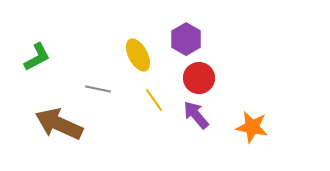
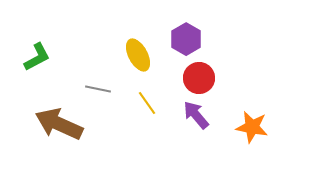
yellow line: moved 7 px left, 3 px down
